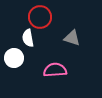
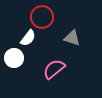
red circle: moved 2 px right
white semicircle: rotated 132 degrees counterclockwise
pink semicircle: moved 1 px left, 1 px up; rotated 35 degrees counterclockwise
